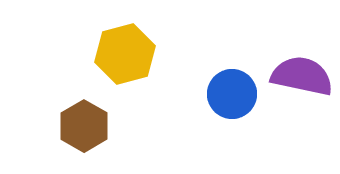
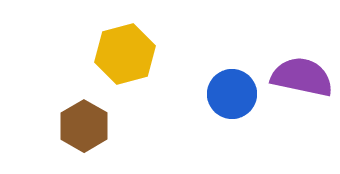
purple semicircle: moved 1 px down
